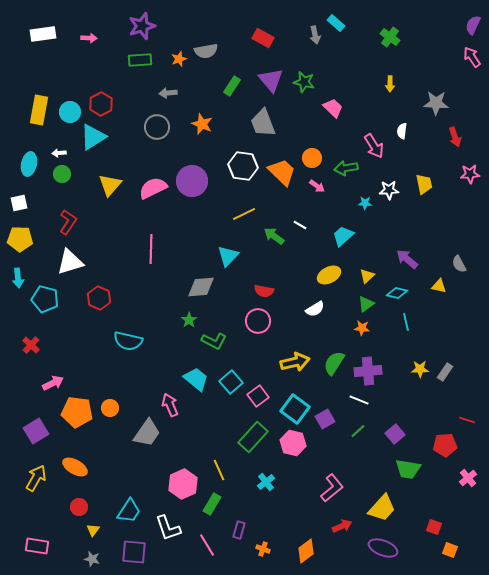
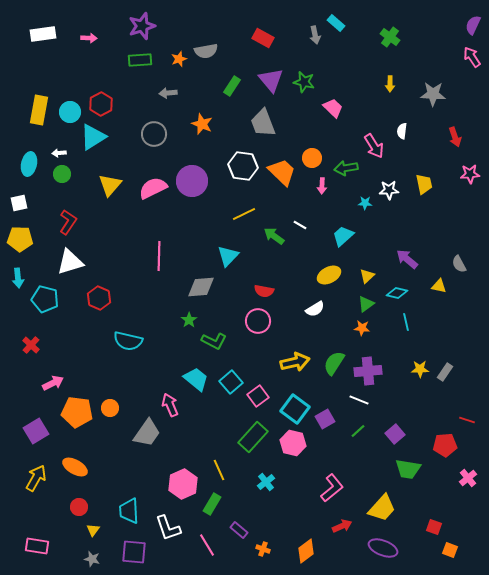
gray star at (436, 103): moved 3 px left, 9 px up
gray circle at (157, 127): moved 3 px left, 7 px down
pink arrow at (317, 186): moved 5 px right; rotated 56 degrees clockwise
pink line at (151, 249): moved 8 px right, 7 px down
cyan trapezoid at (129, 511): rotated 144 degrees clockwise
purple rectangle at (239, 530): rotated 66 degrees counterclockwise
